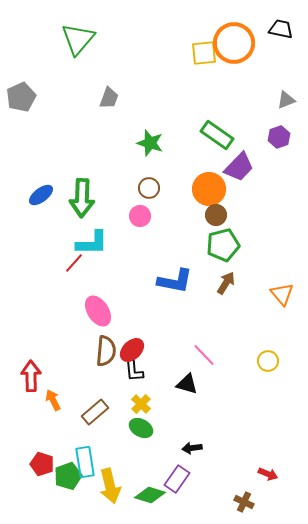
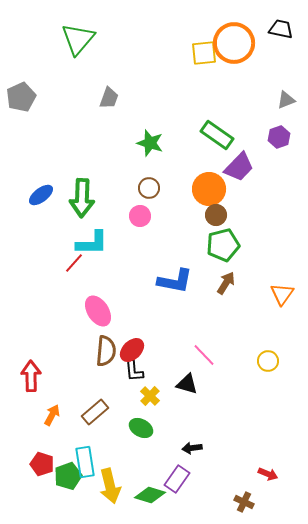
orange triangle at (282, 294): rotated 15 degrees clockwise
orange arrow at (53, 400): moved 1 px left, 15 px down; rotated 55 degrees clockwise
yellow cross at (141, 404): moved 9 px right, 8 px up
